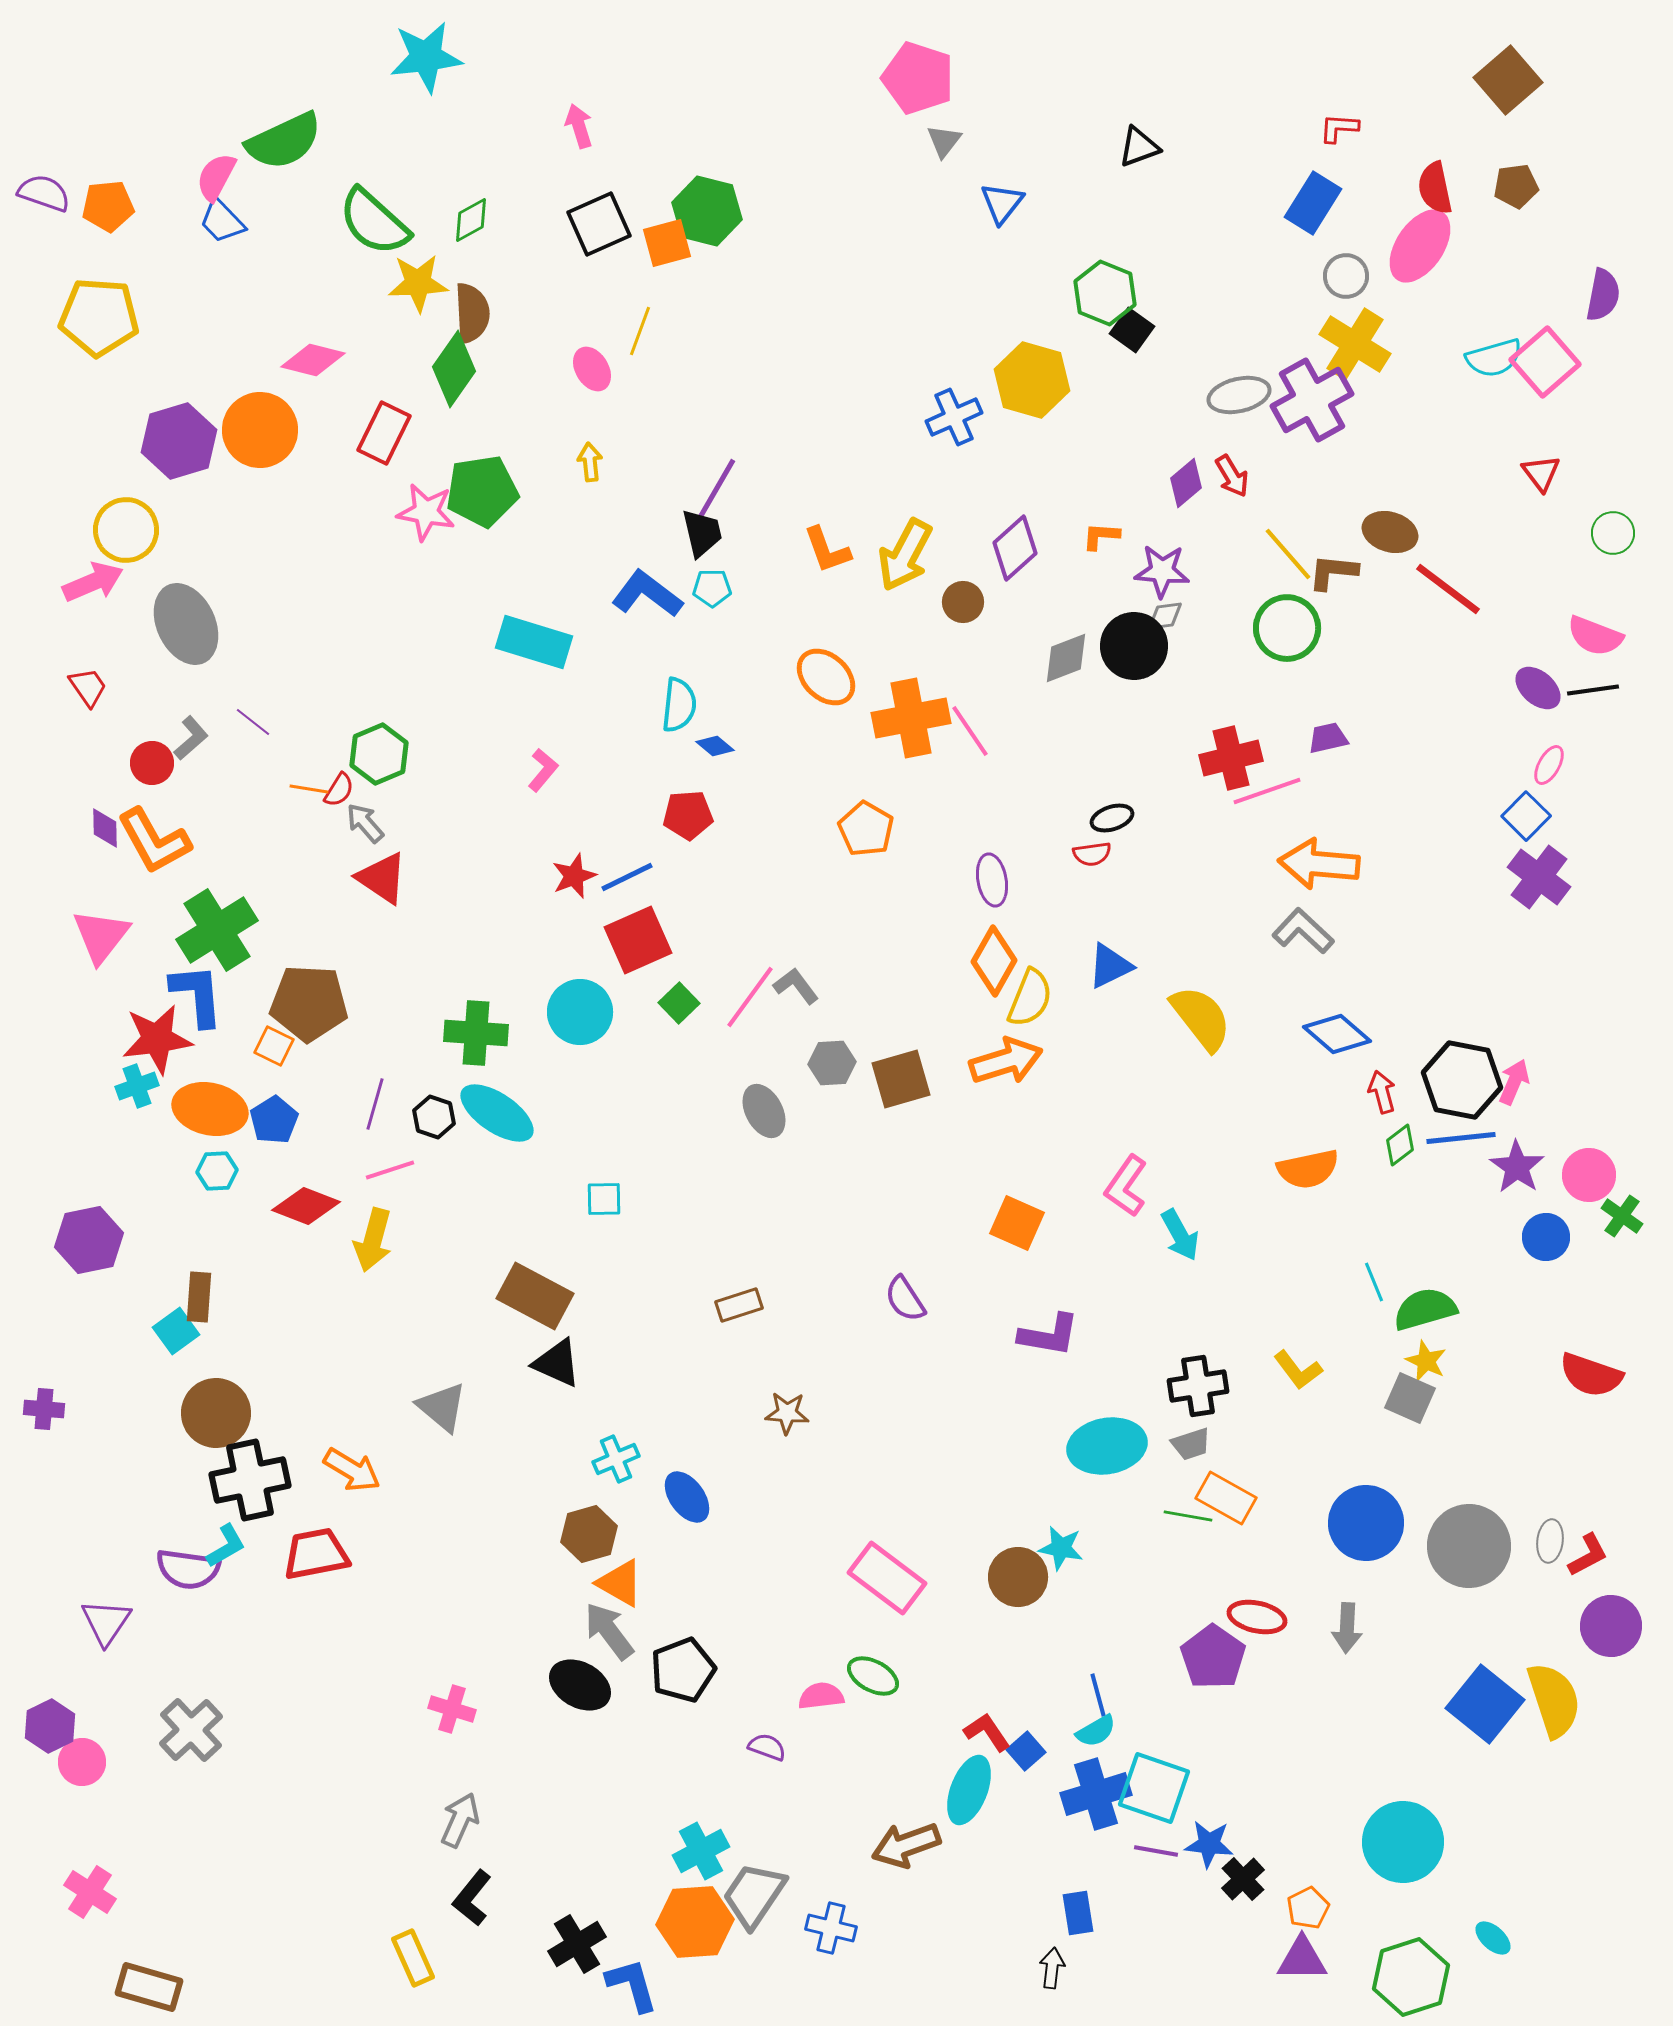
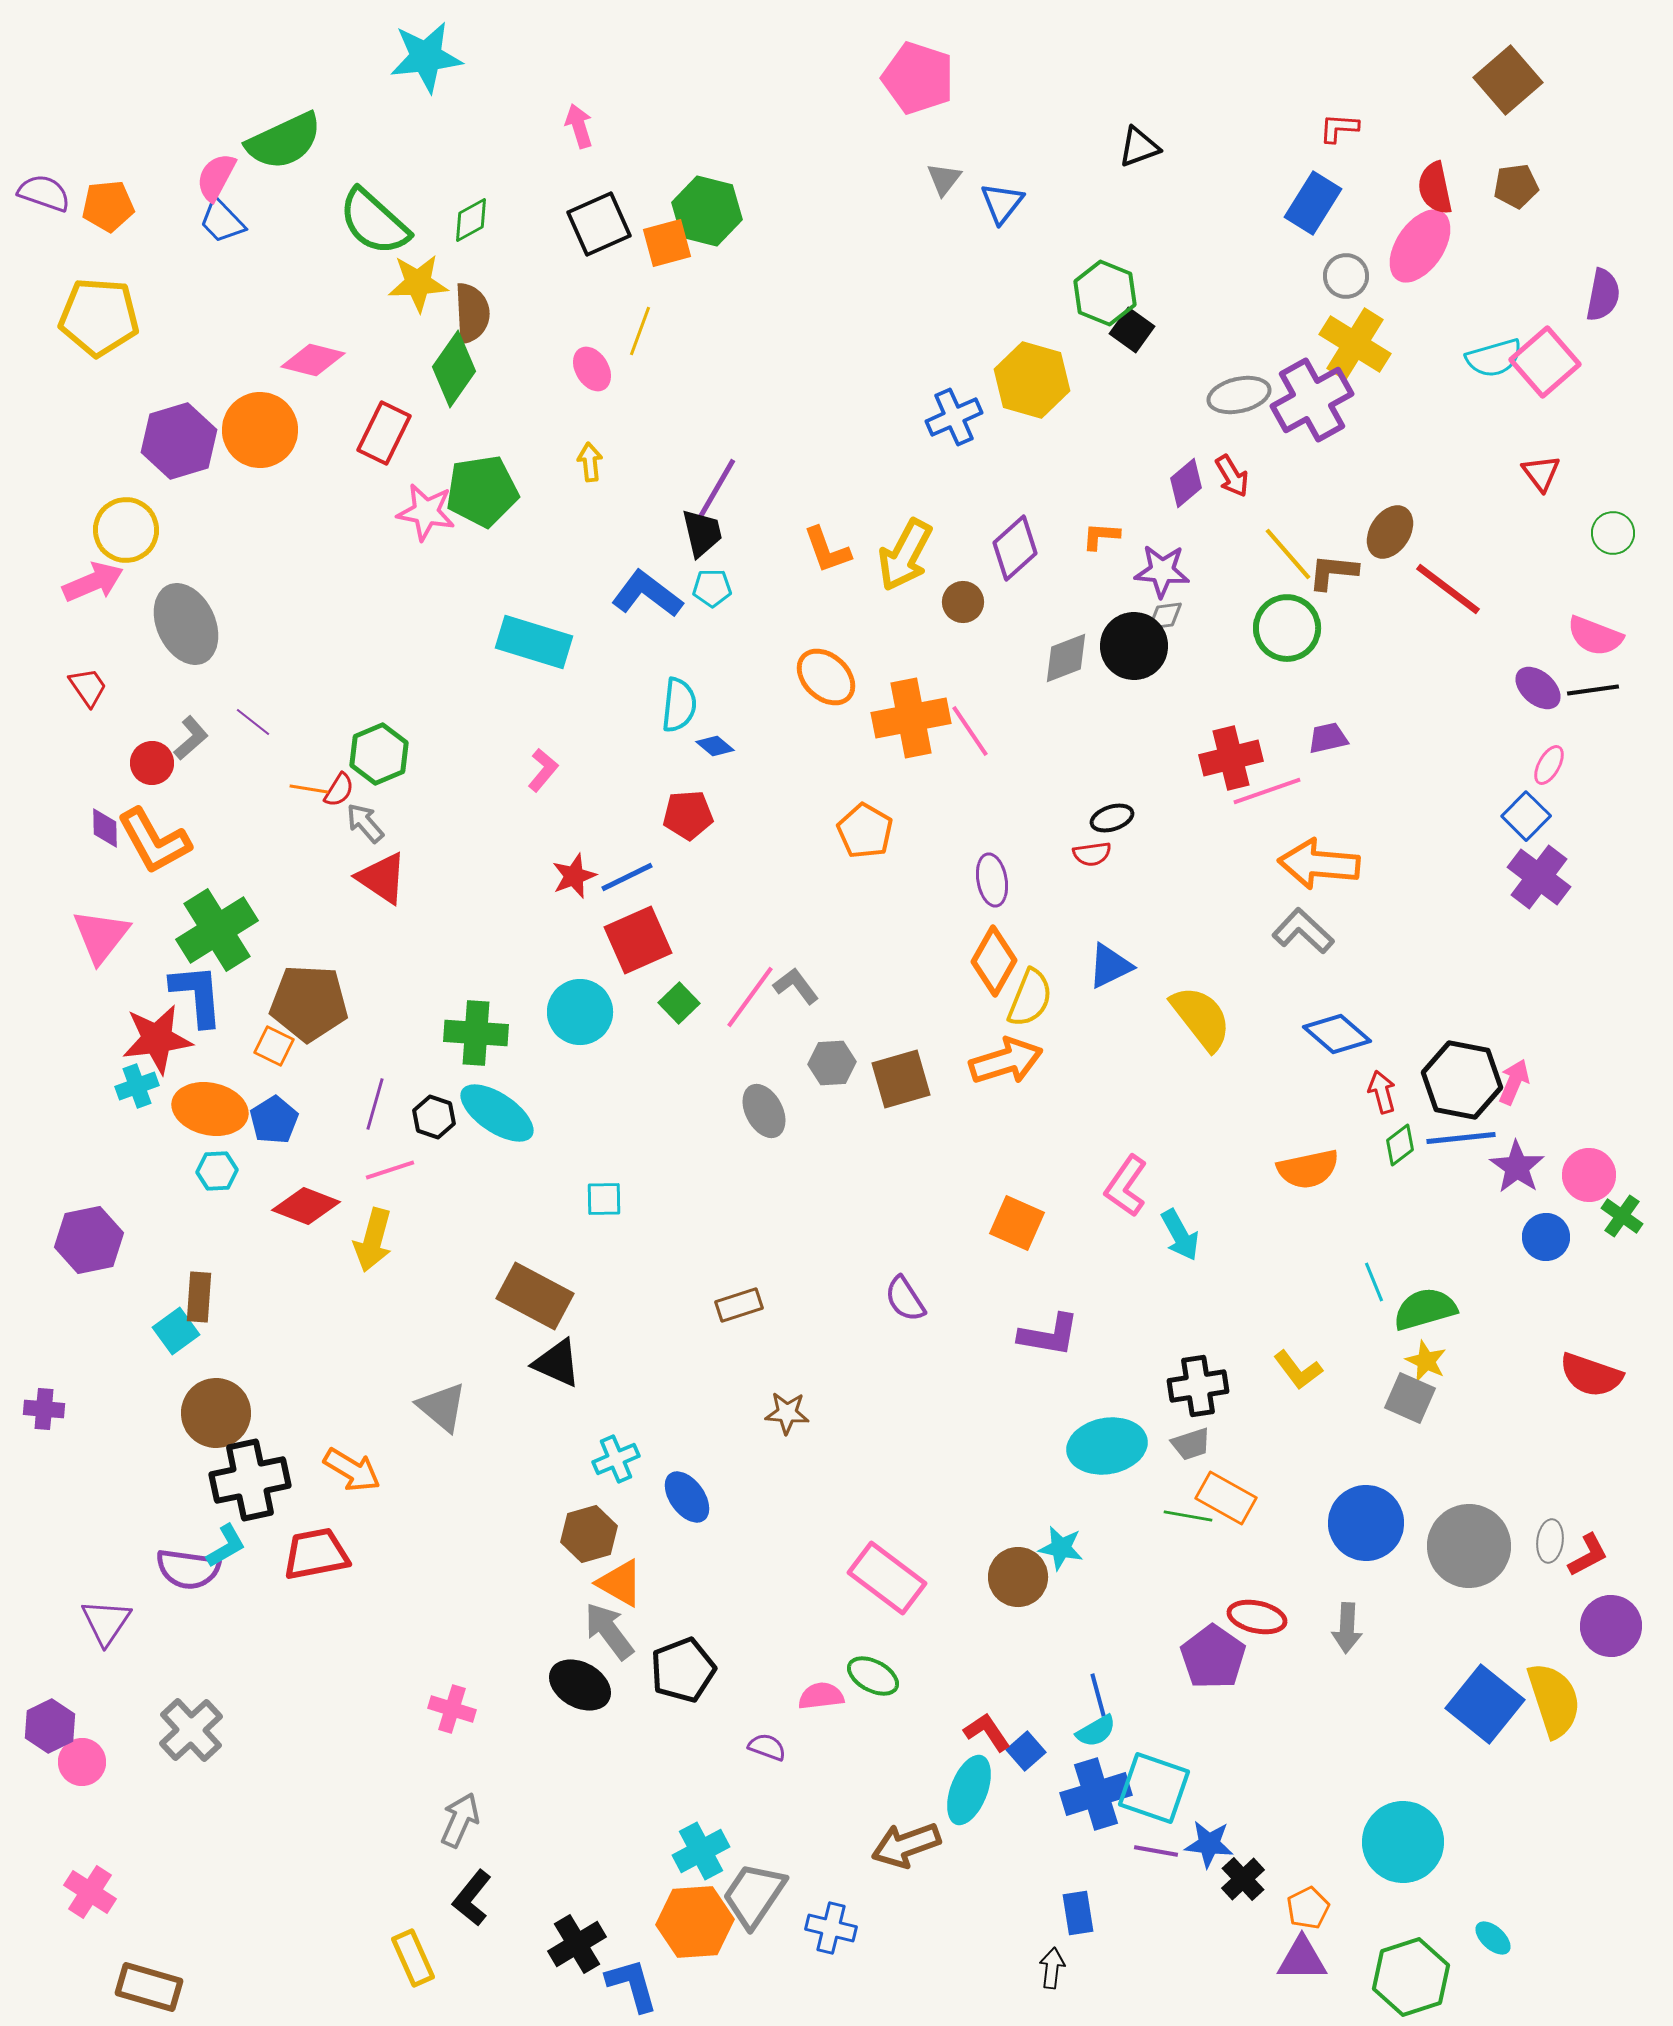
gray triangle at (944, 141): moved 38 px down
brown ellipse at (1390, 532): rotated 74 degrees counterclockwise
orange pentagon at (866, 829): moved 1 px left, 2 px down
